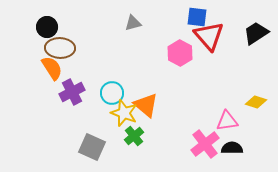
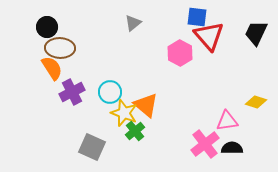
gray triangle: rotated 24 degrees counterclockwise
black trapezoid: rotated 32 degrees counterclockwise
cyan circle: moved 2 px left, 1 px up
green cross: moved 1 px right, 5 px up
